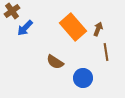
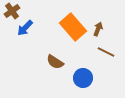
brown line: rotated 54 degrees counterclockwise
